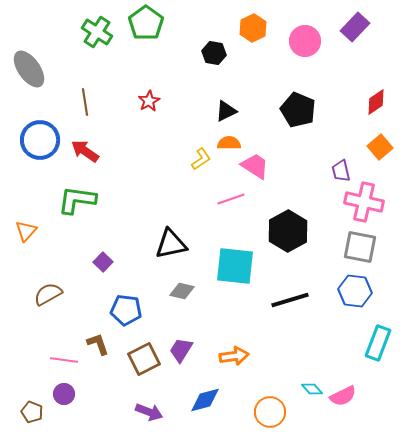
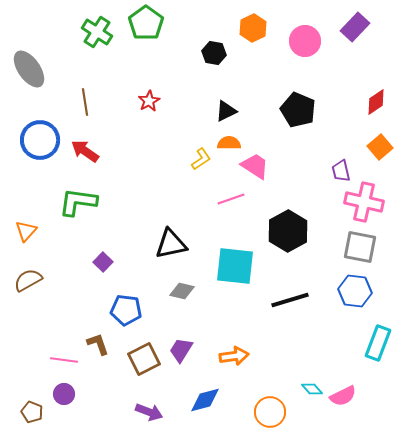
green L-shape at (77, 200): moved 1 px right, 2 px down
brown semicircle at (48, 294): moved 20 px left, 14 px up
